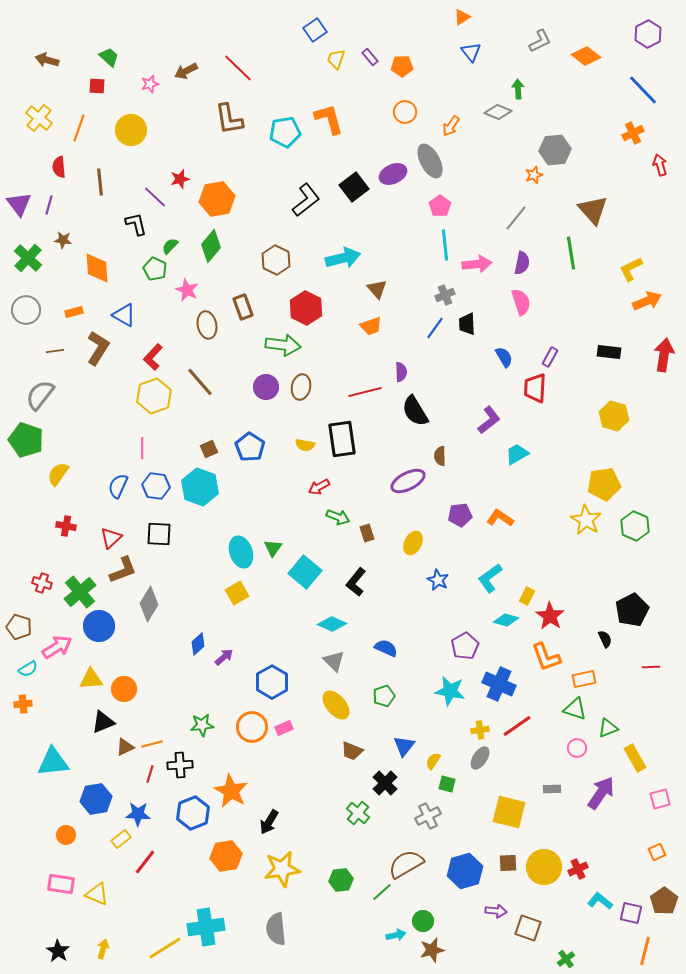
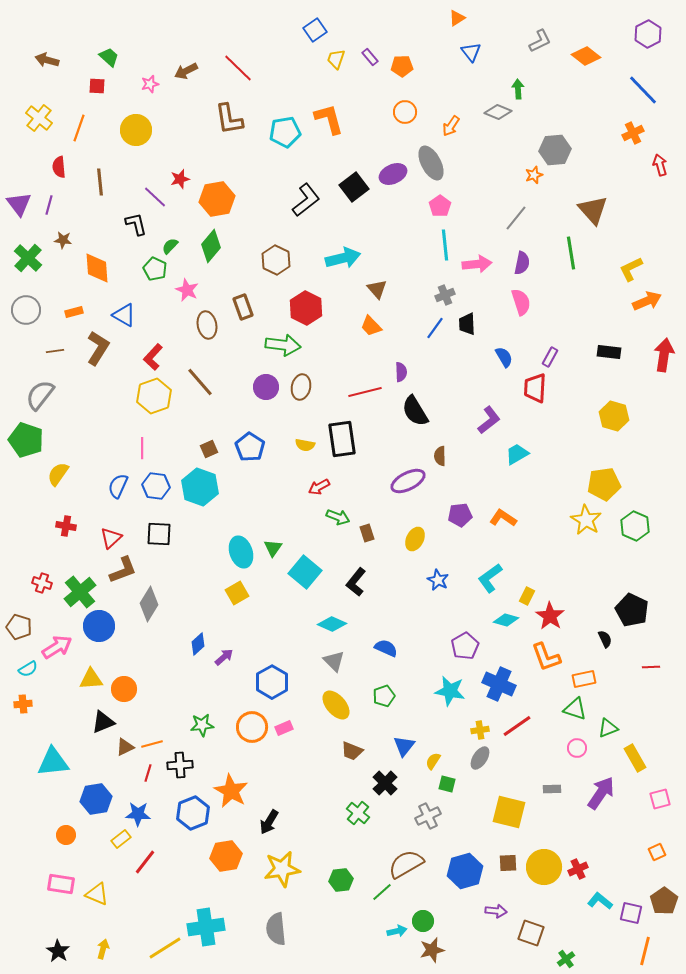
orange triangle at (462, 17): moved 5 px left, 1 px down
yellow circle at (131, 130): moved 5 px right
gray ellipse at (430, 161): moved 1 px right, 2 px down
orange trapezoid at (371, 326): rotated 65 degrees clockwise
orange L-shape at (500, 518): moved 3 px right
yellow ellipse at (413, 543): moved 2 px right, 4 px up
black pentagon at (632, 610): rotated 20 degrees counterclockwise
red line at (150, 774): moved 2 px left, 1 px up
brown square at (528, 928): moved 3 px right, 5 px down
cyan arrow at (396, 935): moved 1 px right, 4 px up
